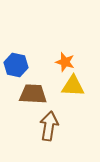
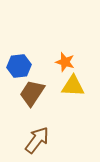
blue hexagon: moved 3 px right, 1 px down; rotated 20 degrees counterclockwise
brown trapezoid: moved 1 px left, 1 px up; rotated 60 degrees counterclockwise
brown arrow: moved 12 px left, 14 px down; rotated 28 degrees clockwise
